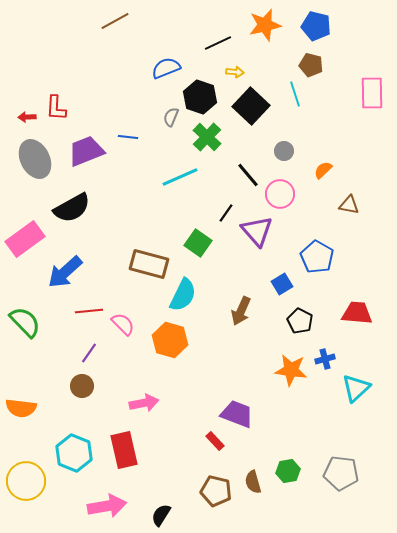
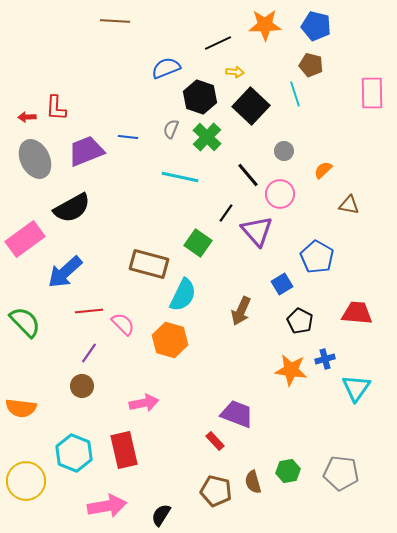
brown line at (115, 21): rotated 32 degrees clockwise
orange star at (265, 25): rotated 12 degrees clockwise
gray semicircle at (171, 117): moved 12 px down
cyan line at (180, 177): rotated 36 degrees clockwise
cyan triangle at (356, 388): rotated 12 degrees counterclockwise
